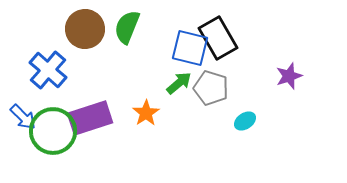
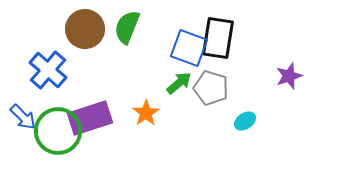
black rectangle: rotated 39 degrees clockwise
blue square: moved 1 px left; rotated 6 degrees clockwise
green circle: moved 5 px right
